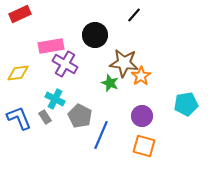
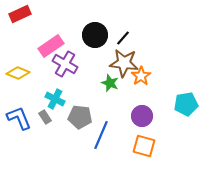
black line: moved 11 px left, 23 px down
pink rectangle: rotated 25 degrees counterclockwise
yellow diamond: rotated 30 degrees clockwise
gray pentagon: moved 1 px down; rotated 20 degrees counterclockwise
